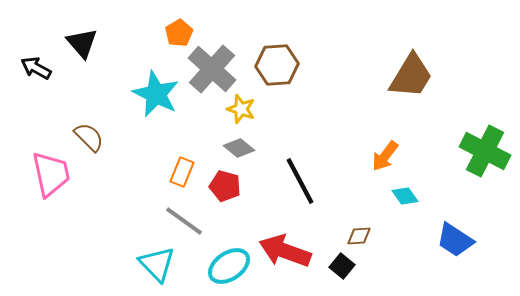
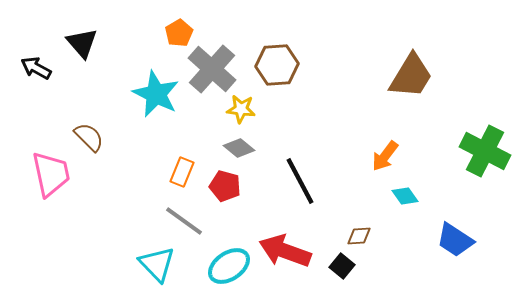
yellow star: rotated 12 degrees counterclockwise
